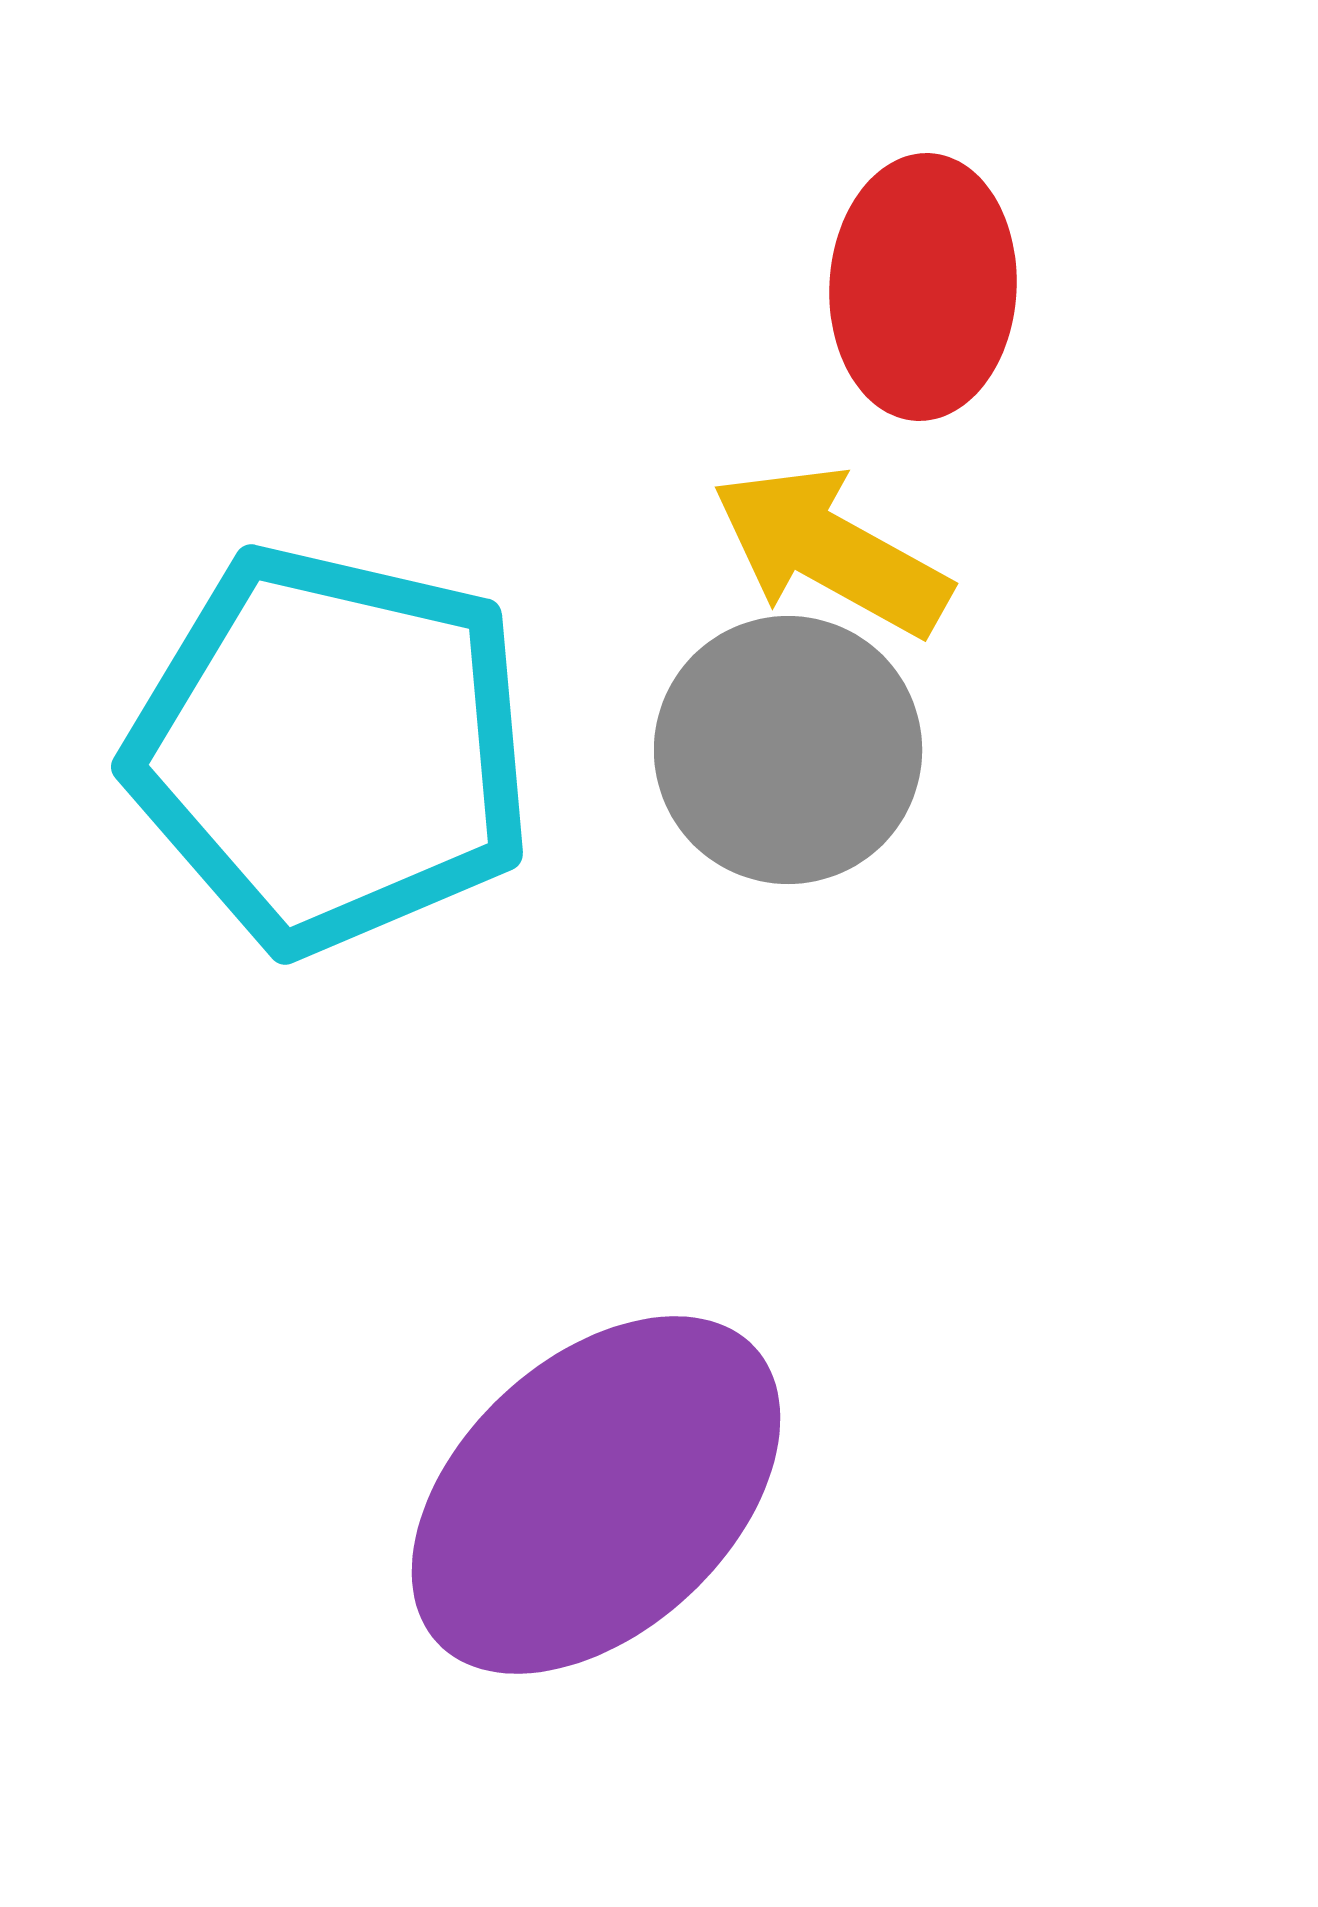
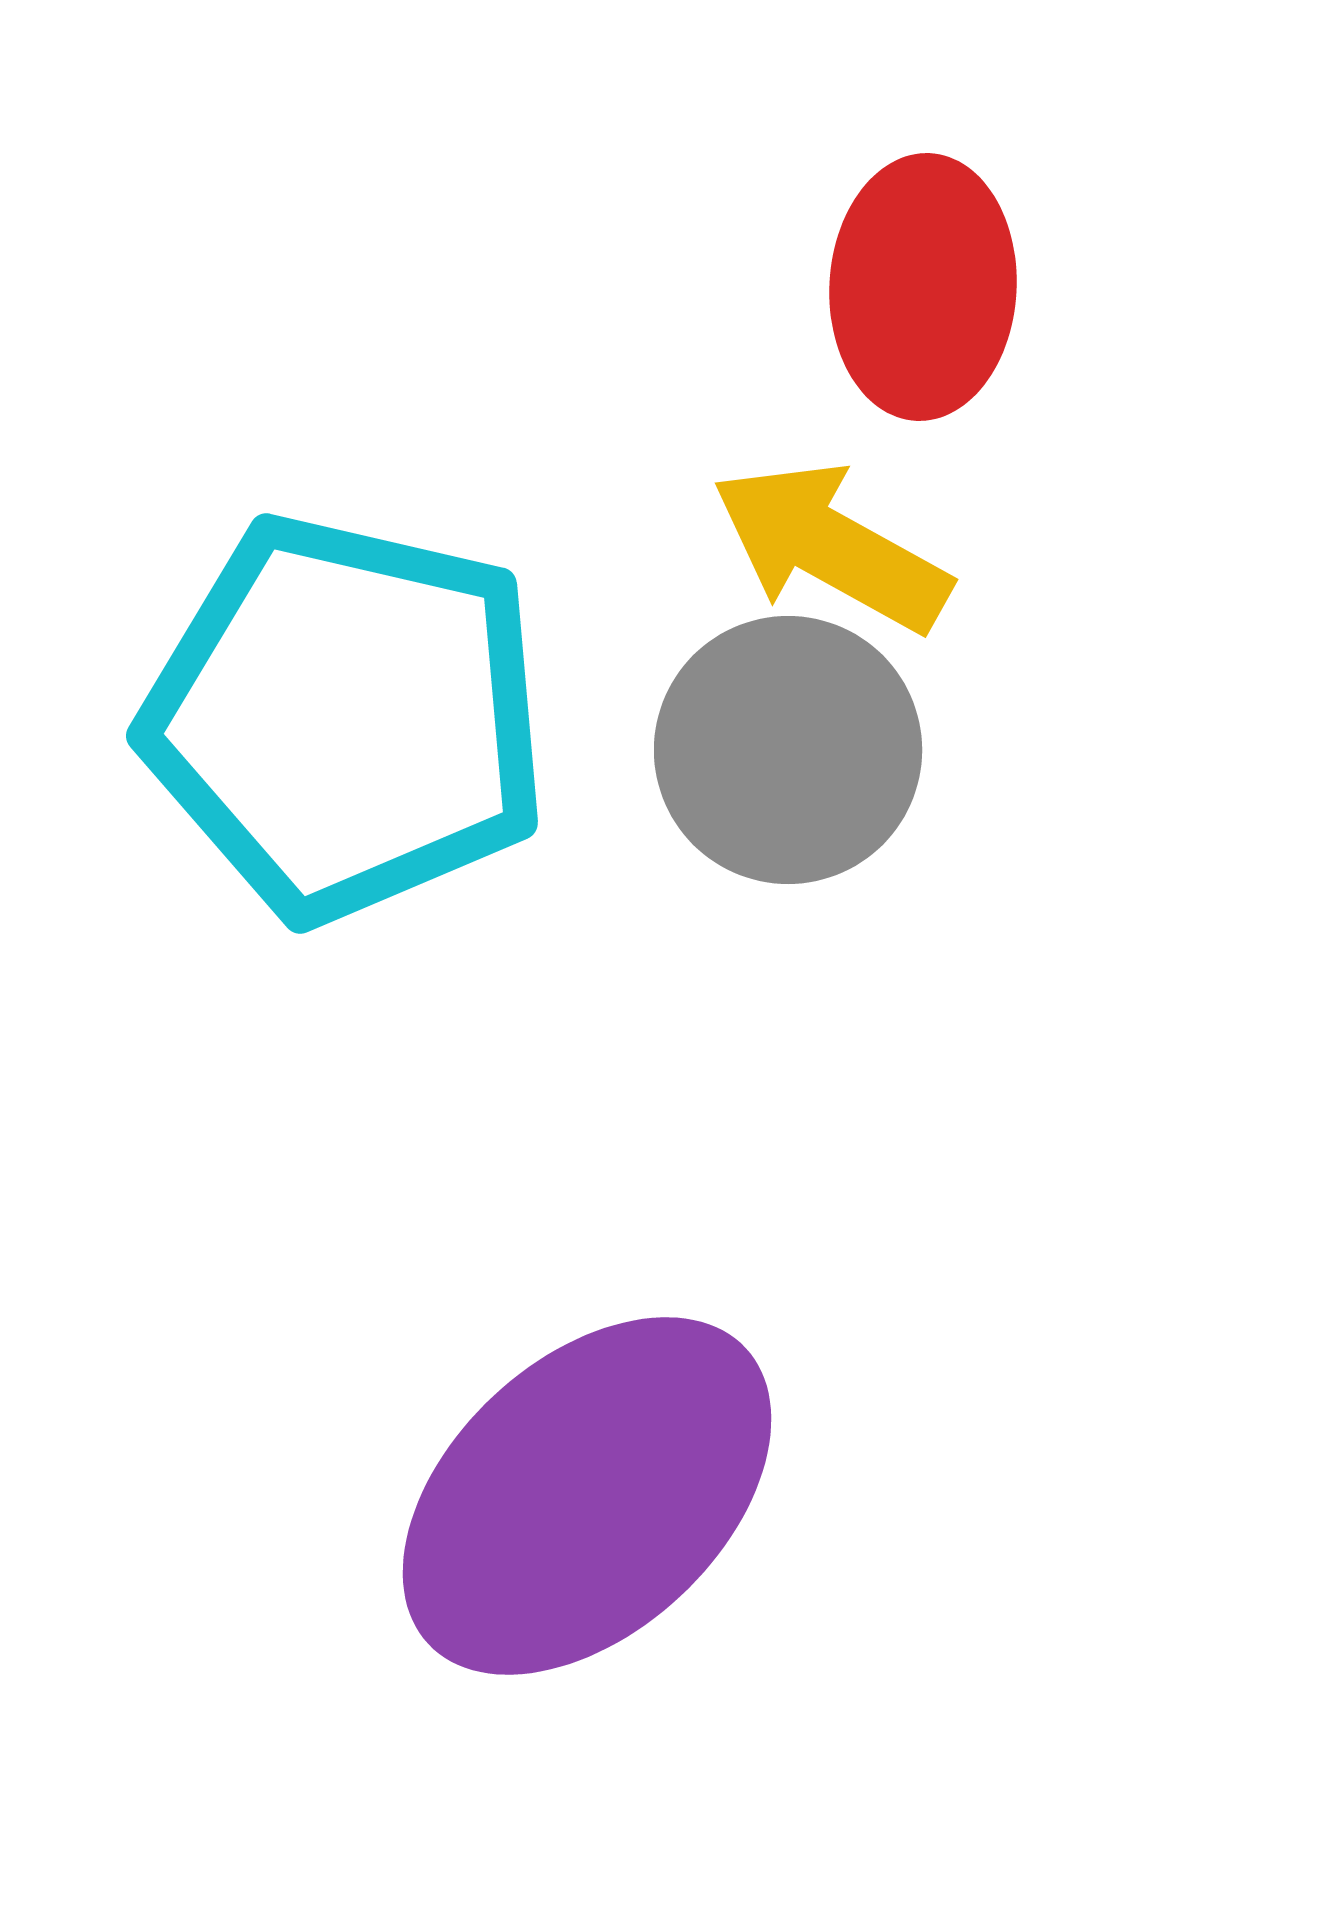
yellow arrow: moved 4 px up
cyan pentagon: moved 15 px right, 31 px up
purple ellipse: moved 9 px left, 1 px down
